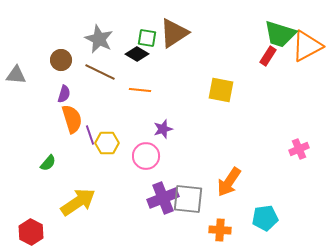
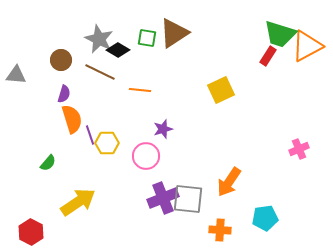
black diamond: moved 19 px left, 4 px up
yellow square: rotated 36 degrees counterclockwise
